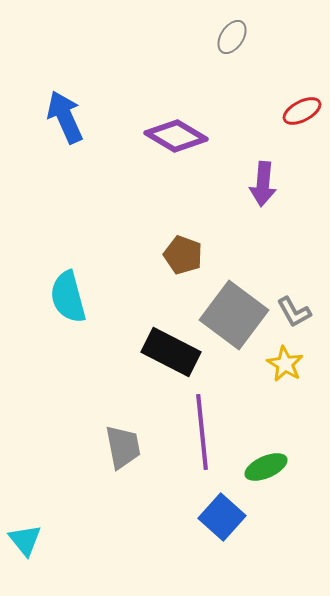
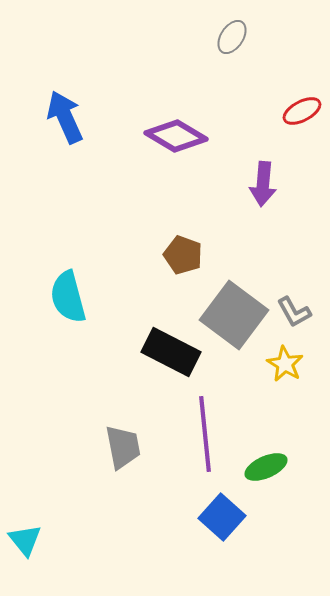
purple line: moved 3 px right, 2 px down
